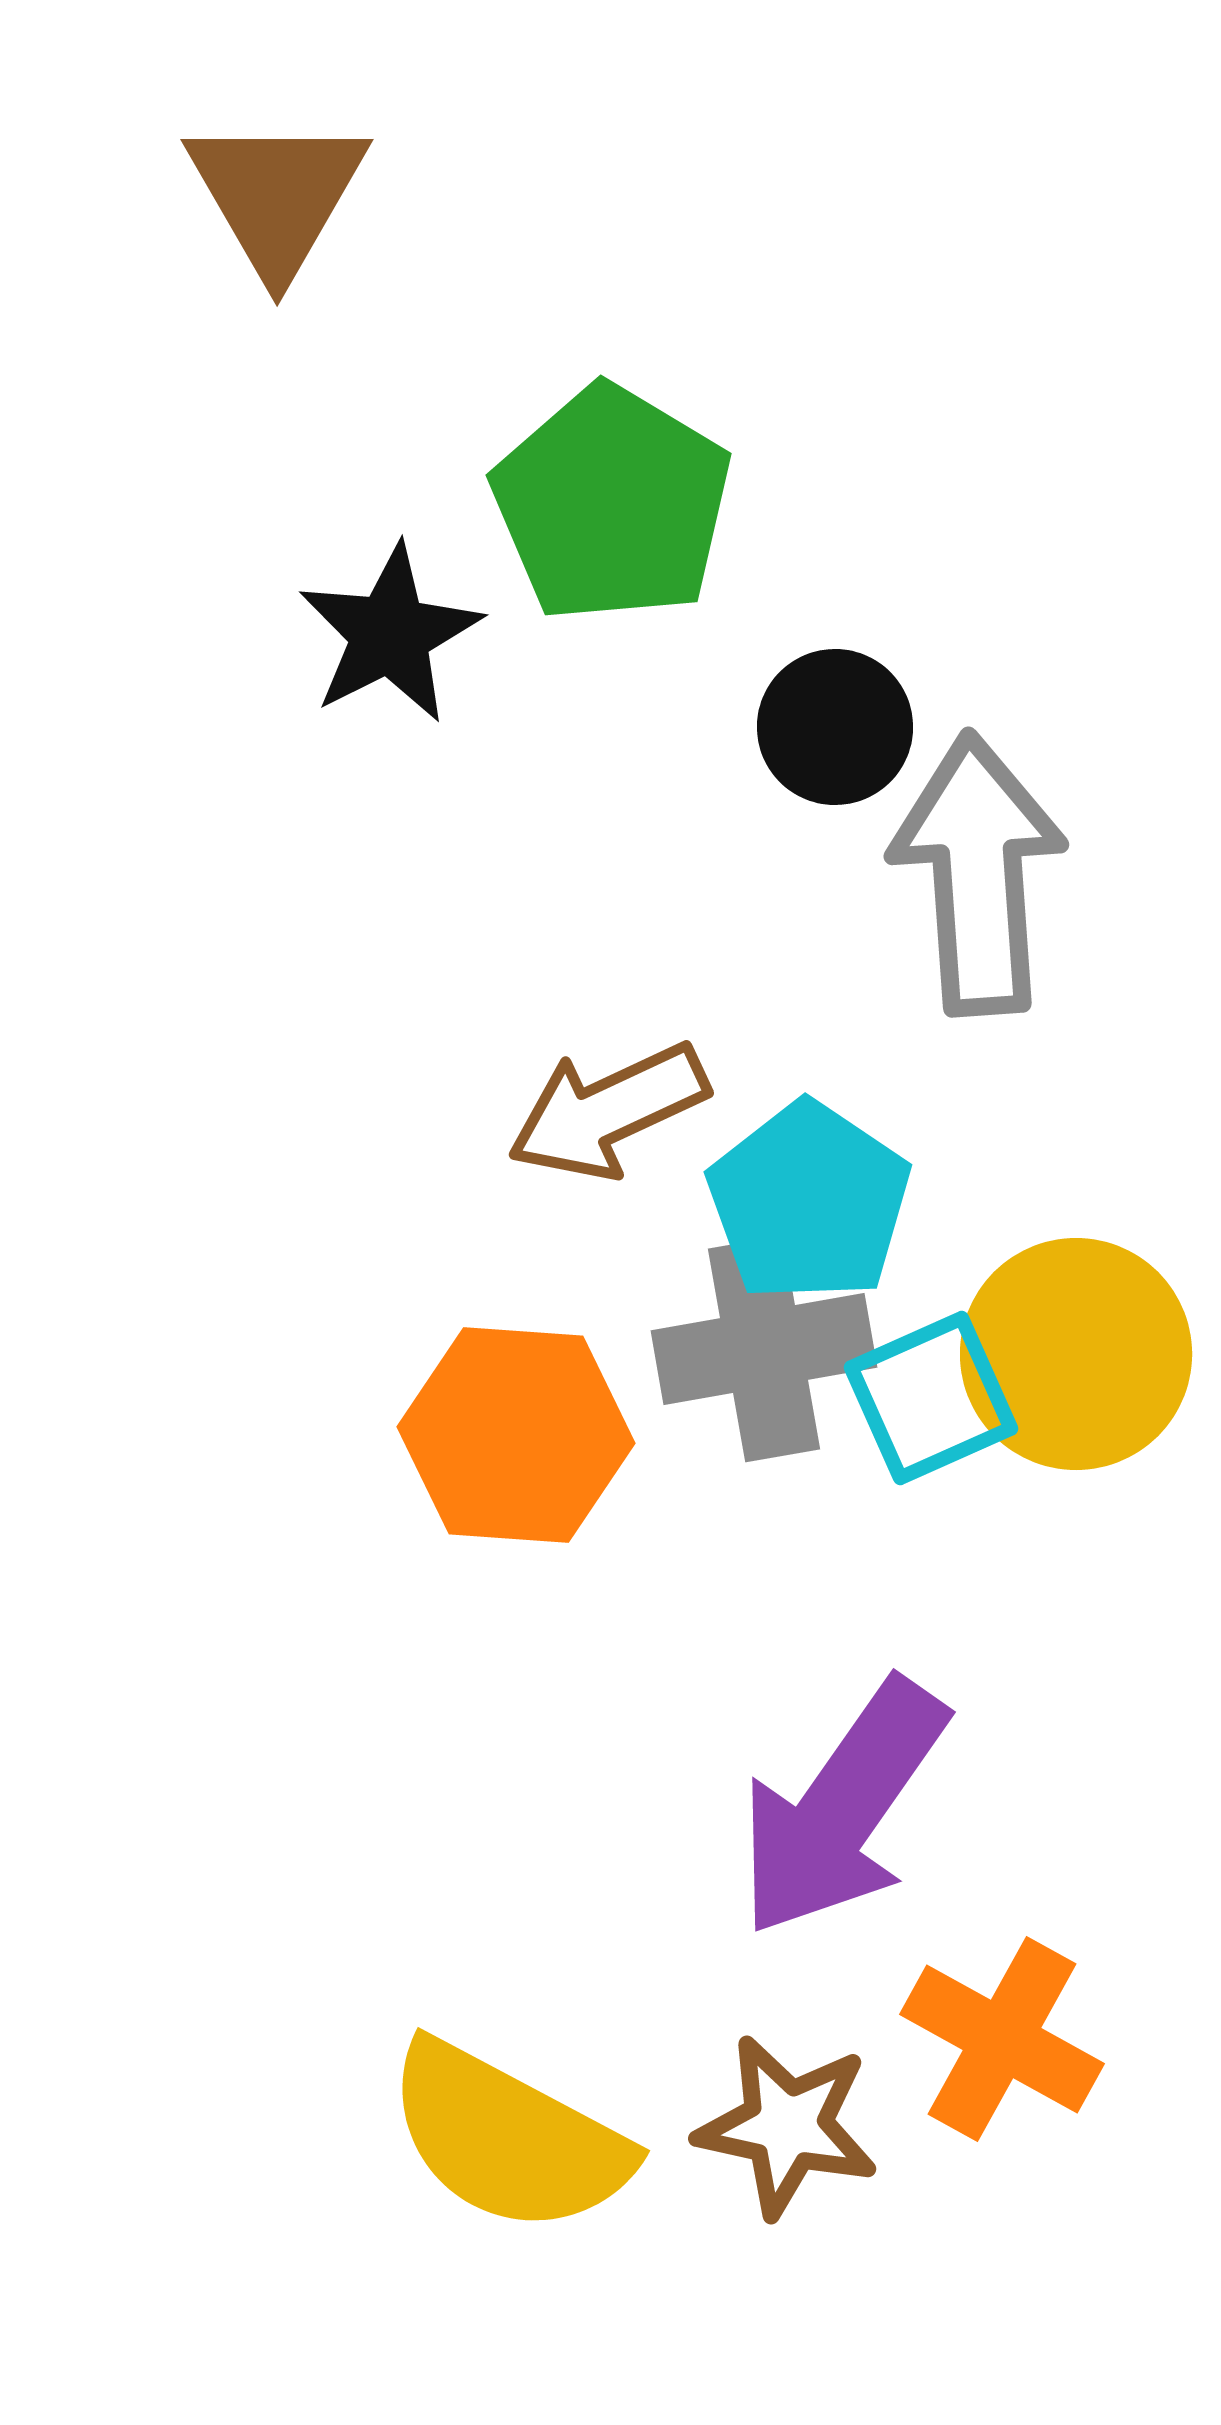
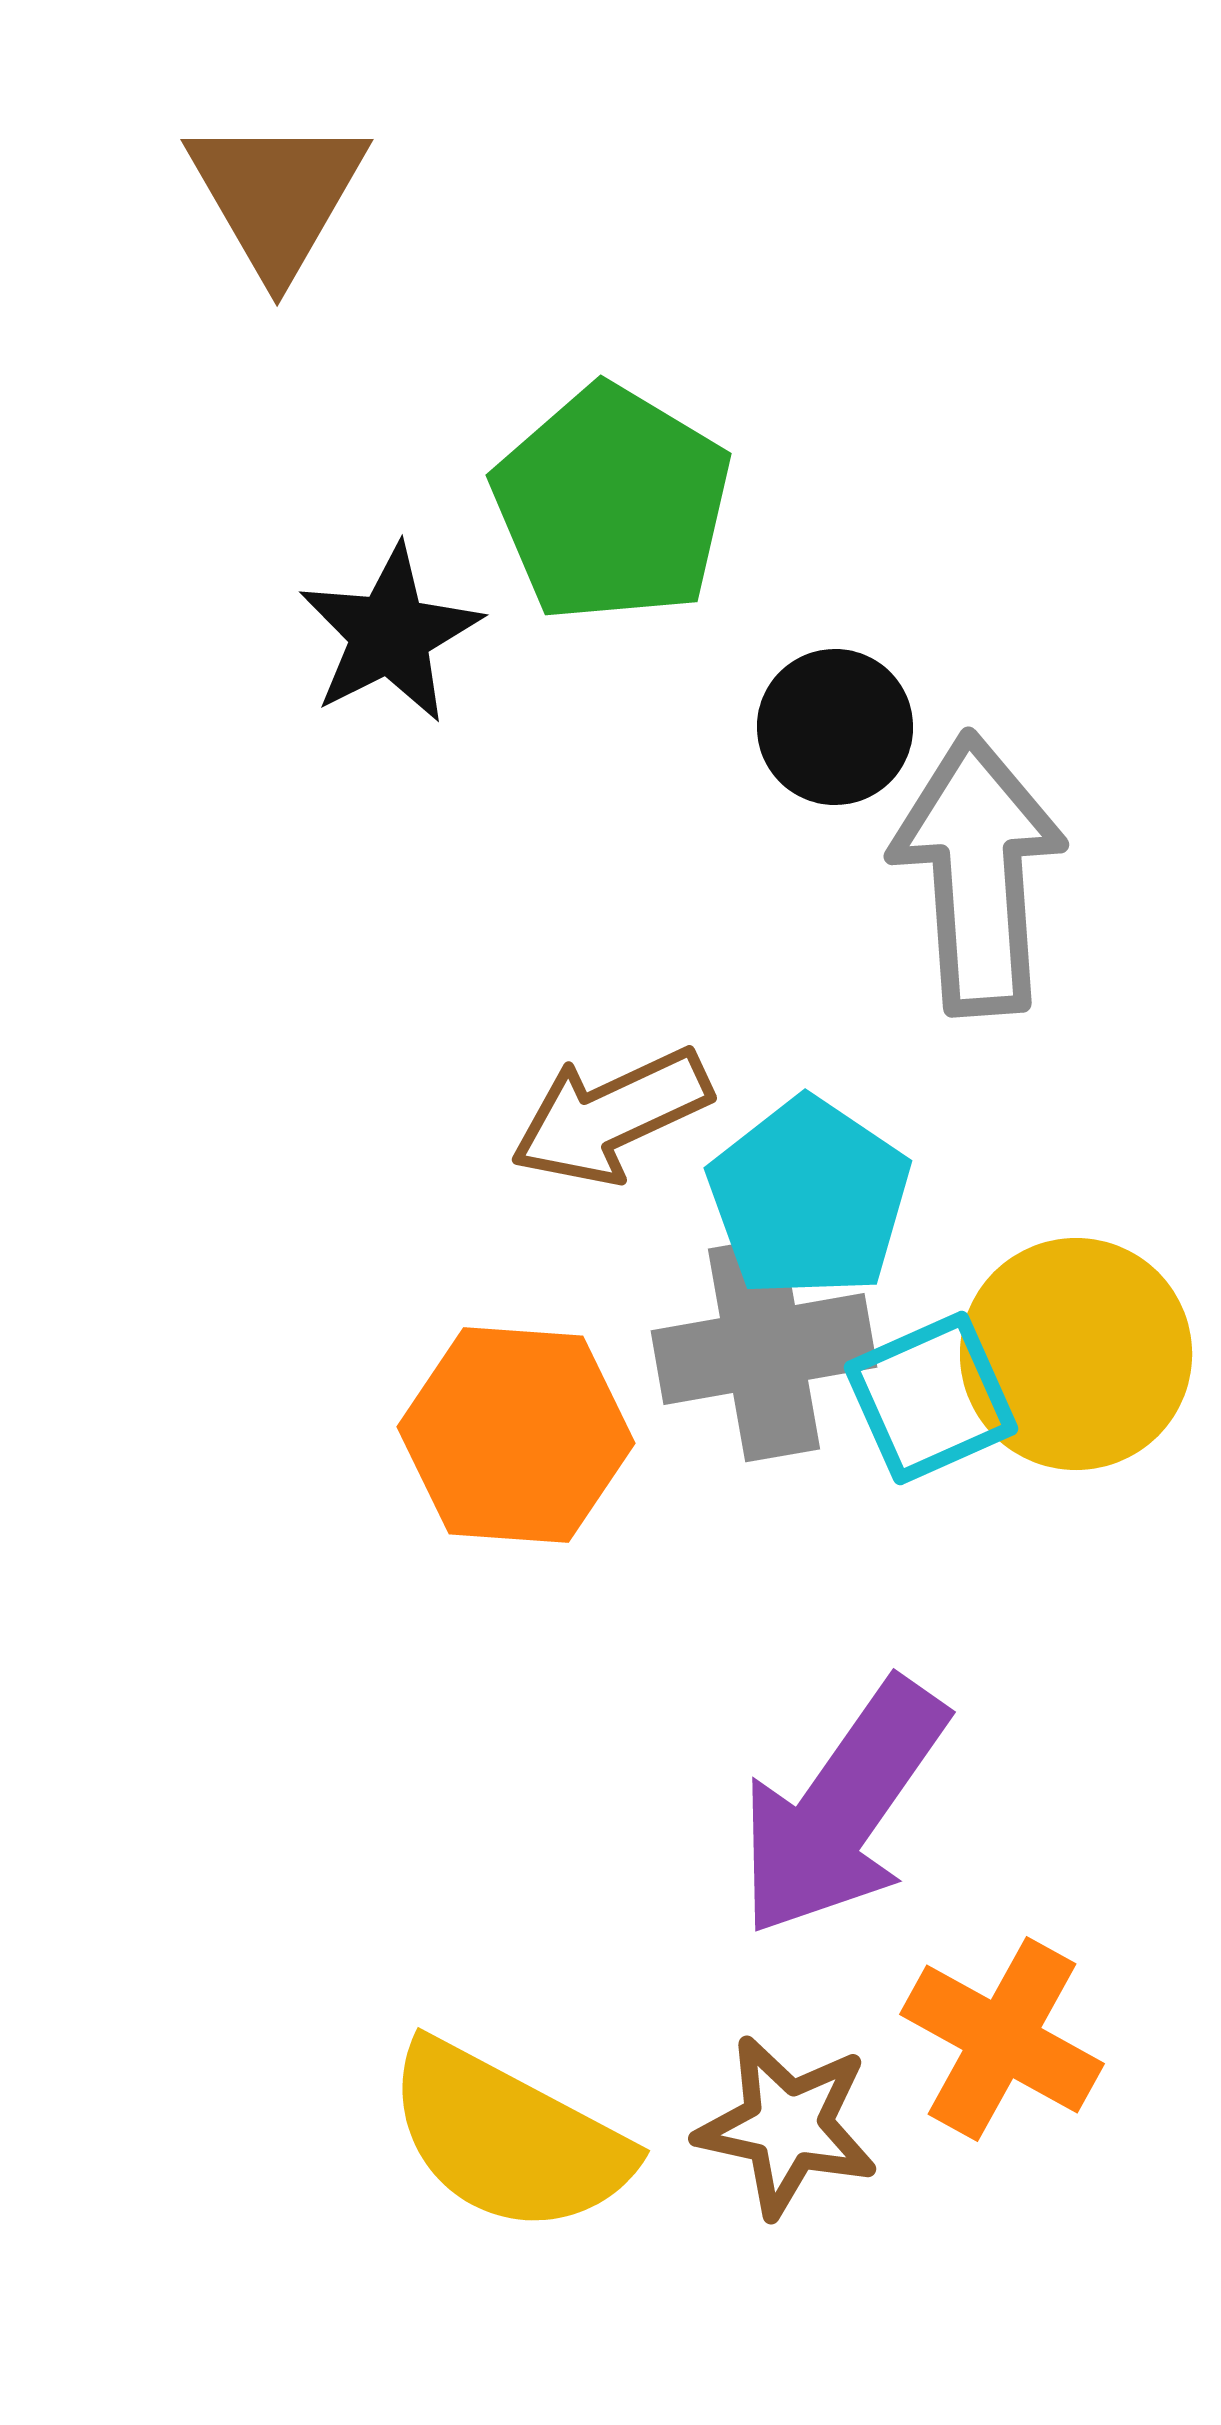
brown arrow: moved 3 px right, 5 px down
cyan pentagon: moved 4 px up
